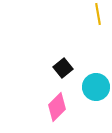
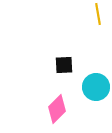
black square: moved 1 px right, 3 px up; rotated 36 degrees clockwise
pink diamond: moved 2 px down
